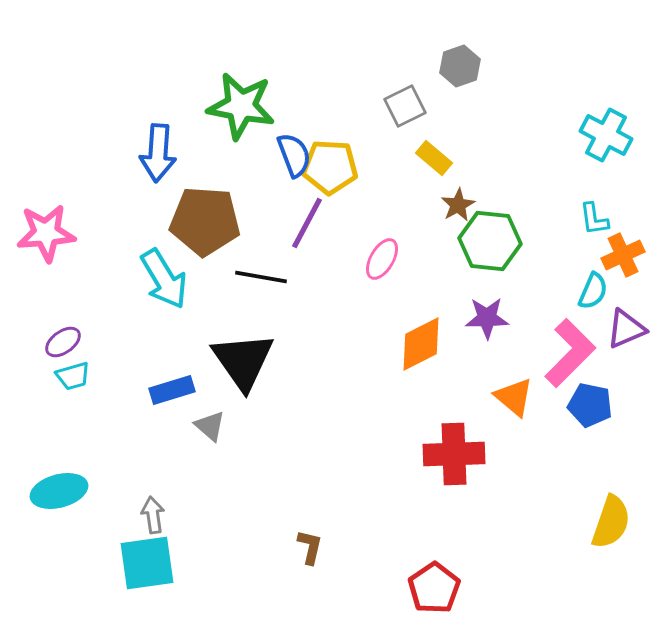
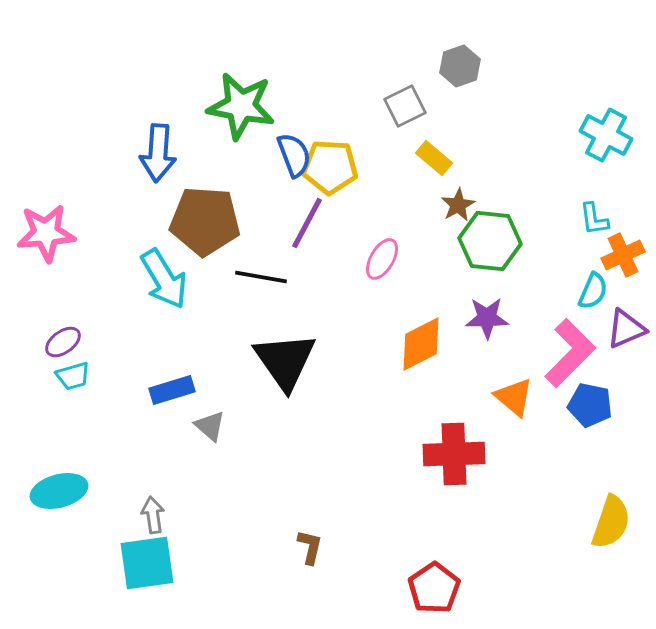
black triangle: moved 42 px right
